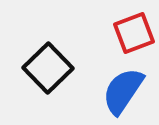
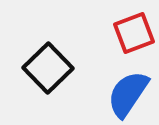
blue semicircle: moved 5 px right, 3 px down
